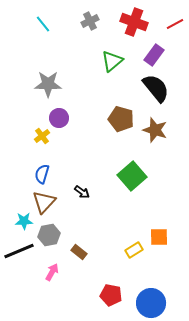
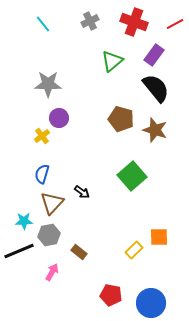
brown triangle: moved 8 px right, 1 px down
yellow rectangle: rotated 12 degrees counterclockwise
